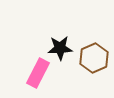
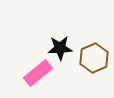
pink rectangle: rotated 24 degrees clockwise
